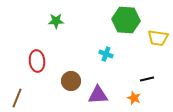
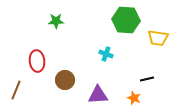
brown circle: moved 6 px left, 1 px up
brown line: moved 1 px left, 8 px up
